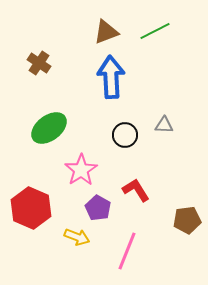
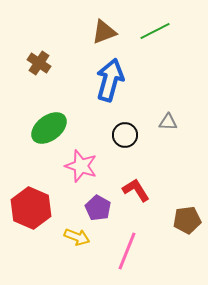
brown triangle: moved 2 px left
blue arrow: moved 1 px left, 3 px down; rotated 18 degrees clockwise
gray triangle: moved 4 px right, 3 px up
pink star: moved 4 px up; rotated 20 degrees counterclockwise
